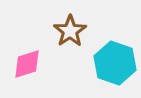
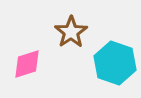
brown star: moved 1 px right, 1 px down
